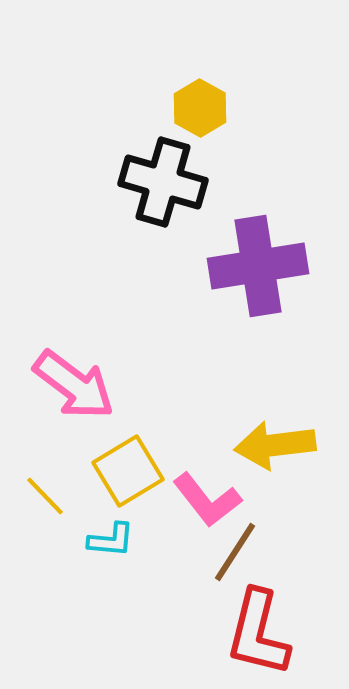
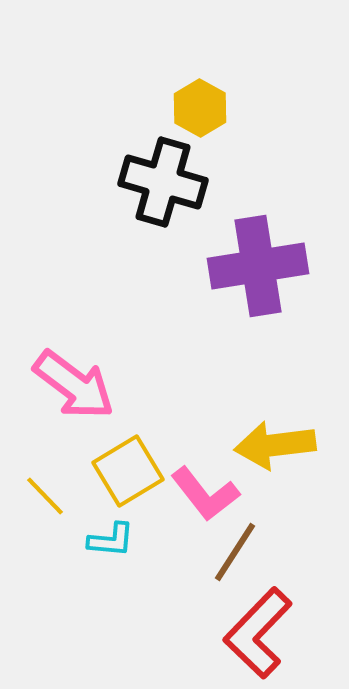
pink L-shape: moved 2 px left, 6 px up
red L-shape: rotated 30 degrees clockwise
